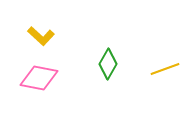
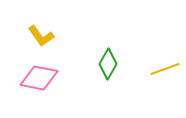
yellow L-shape: rotated 12 degrees clockwise
